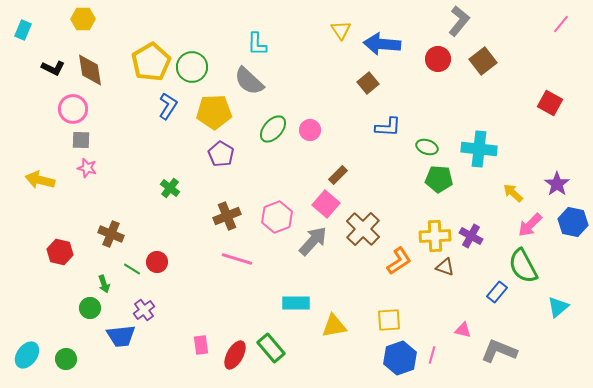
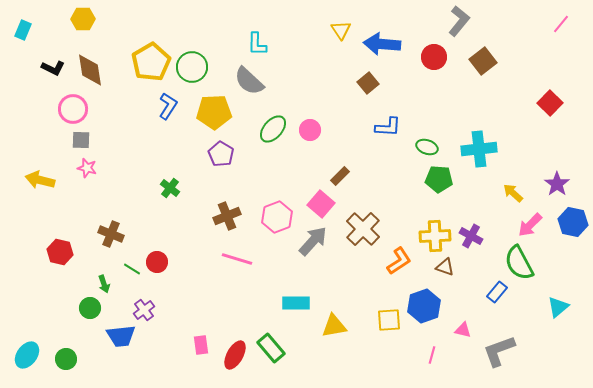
red circle at (438, 59): moved 4 px left, 2 px up
red square at (550, 103): rotated 15 degrees clockwise
cyan cross at (479, 149): rotated 12 degrees counterclockwise
brown rectangle at (338, 175): moved 2 px right, 1 px down
pink square at (326, 204): moved 5 px left
green semicircle at (523, 266): moved 4 px left, 3 px up
gray L-shape at (499, 351): rotated 42 degrees counterclockwise
blue hexagon at (400, 358): moved 24 px right, 52 px up
